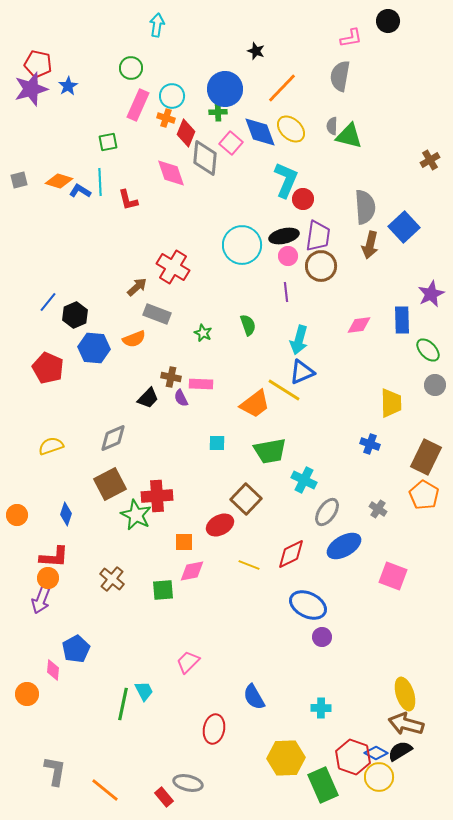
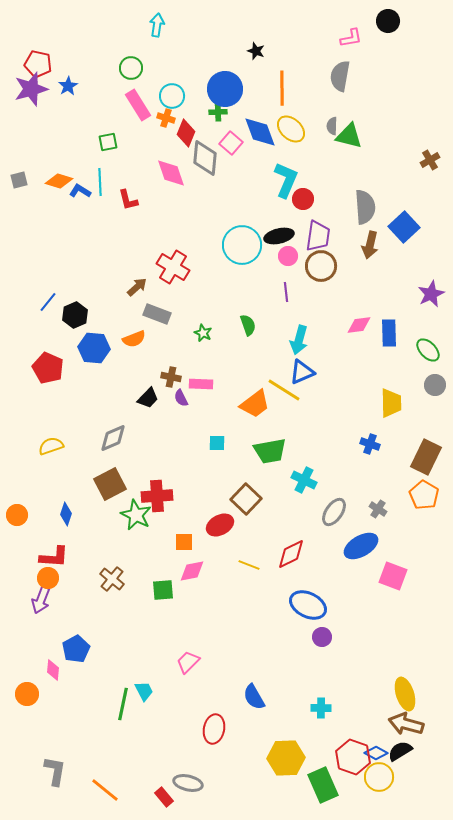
orange line at (282, 88): rotated 44 degrees counterclockwise
pink rectangle at (138, 105): rotated 56 degrees counterclockwise
black ellipse at (284, 236): moved 5 px left
blue rectangle at (402, 320): moved 13 px left, 13 px down
gray ellipse at (327, 512): moved 7 px right
blue ellipse at (344, 546): moved 17 px right
